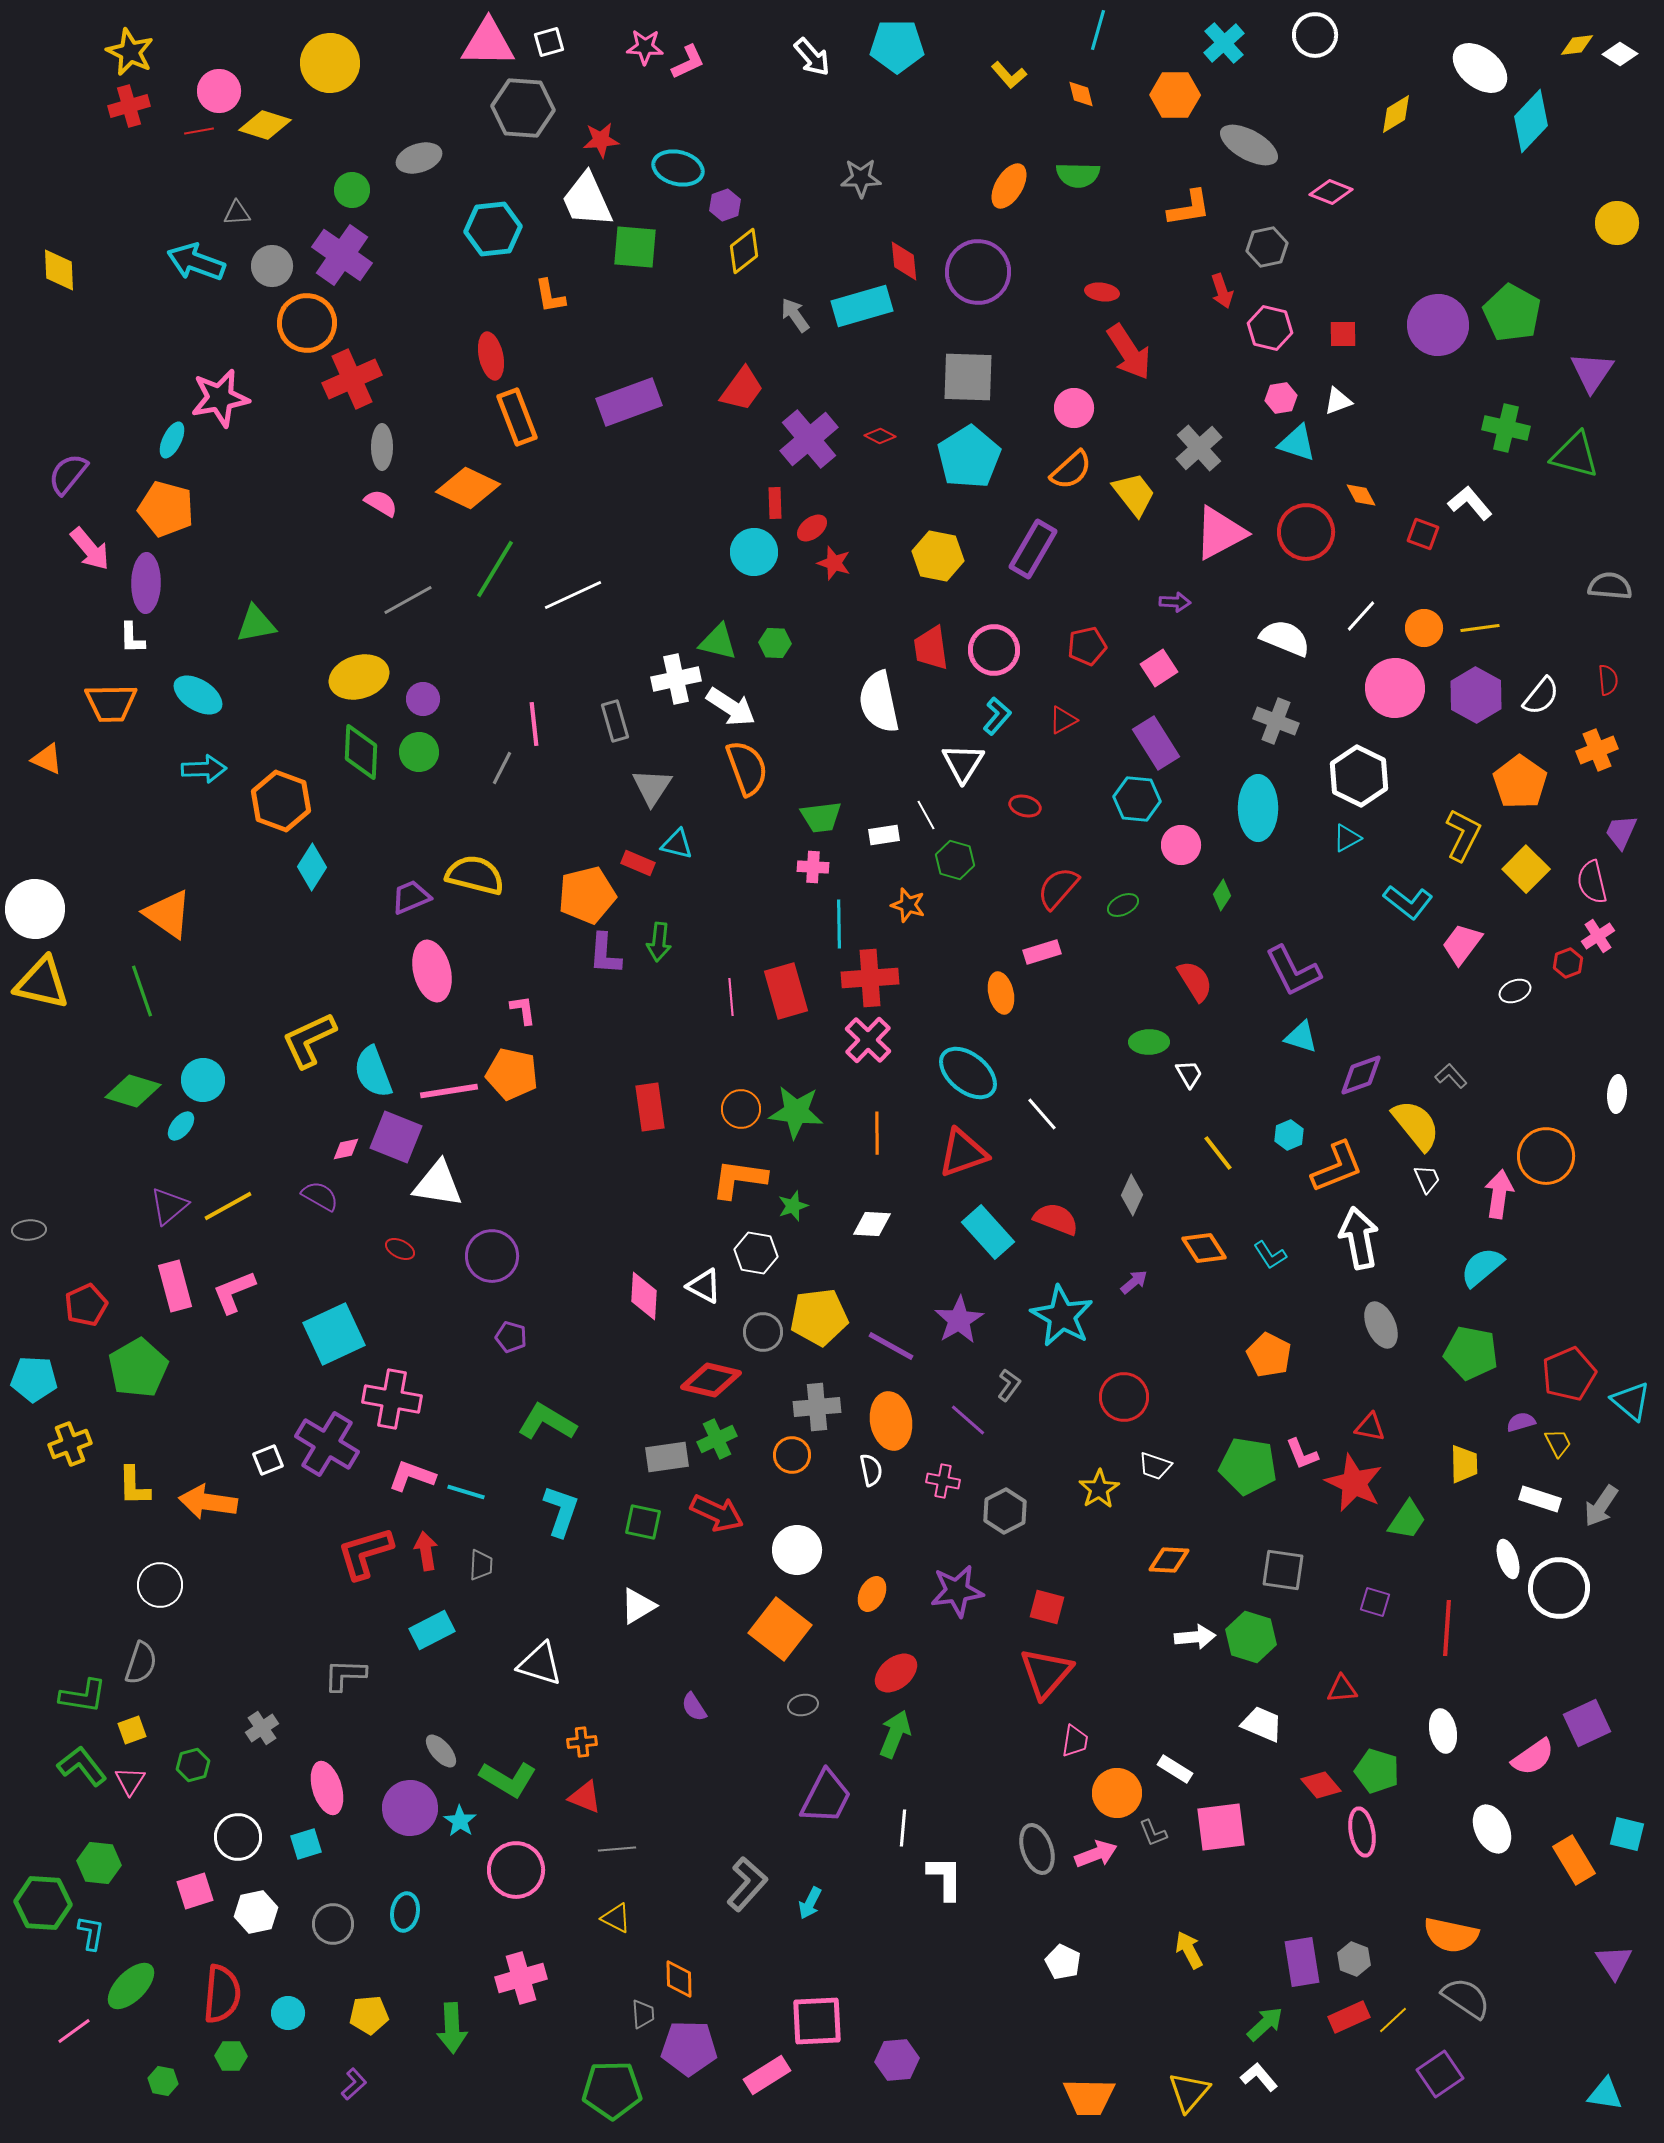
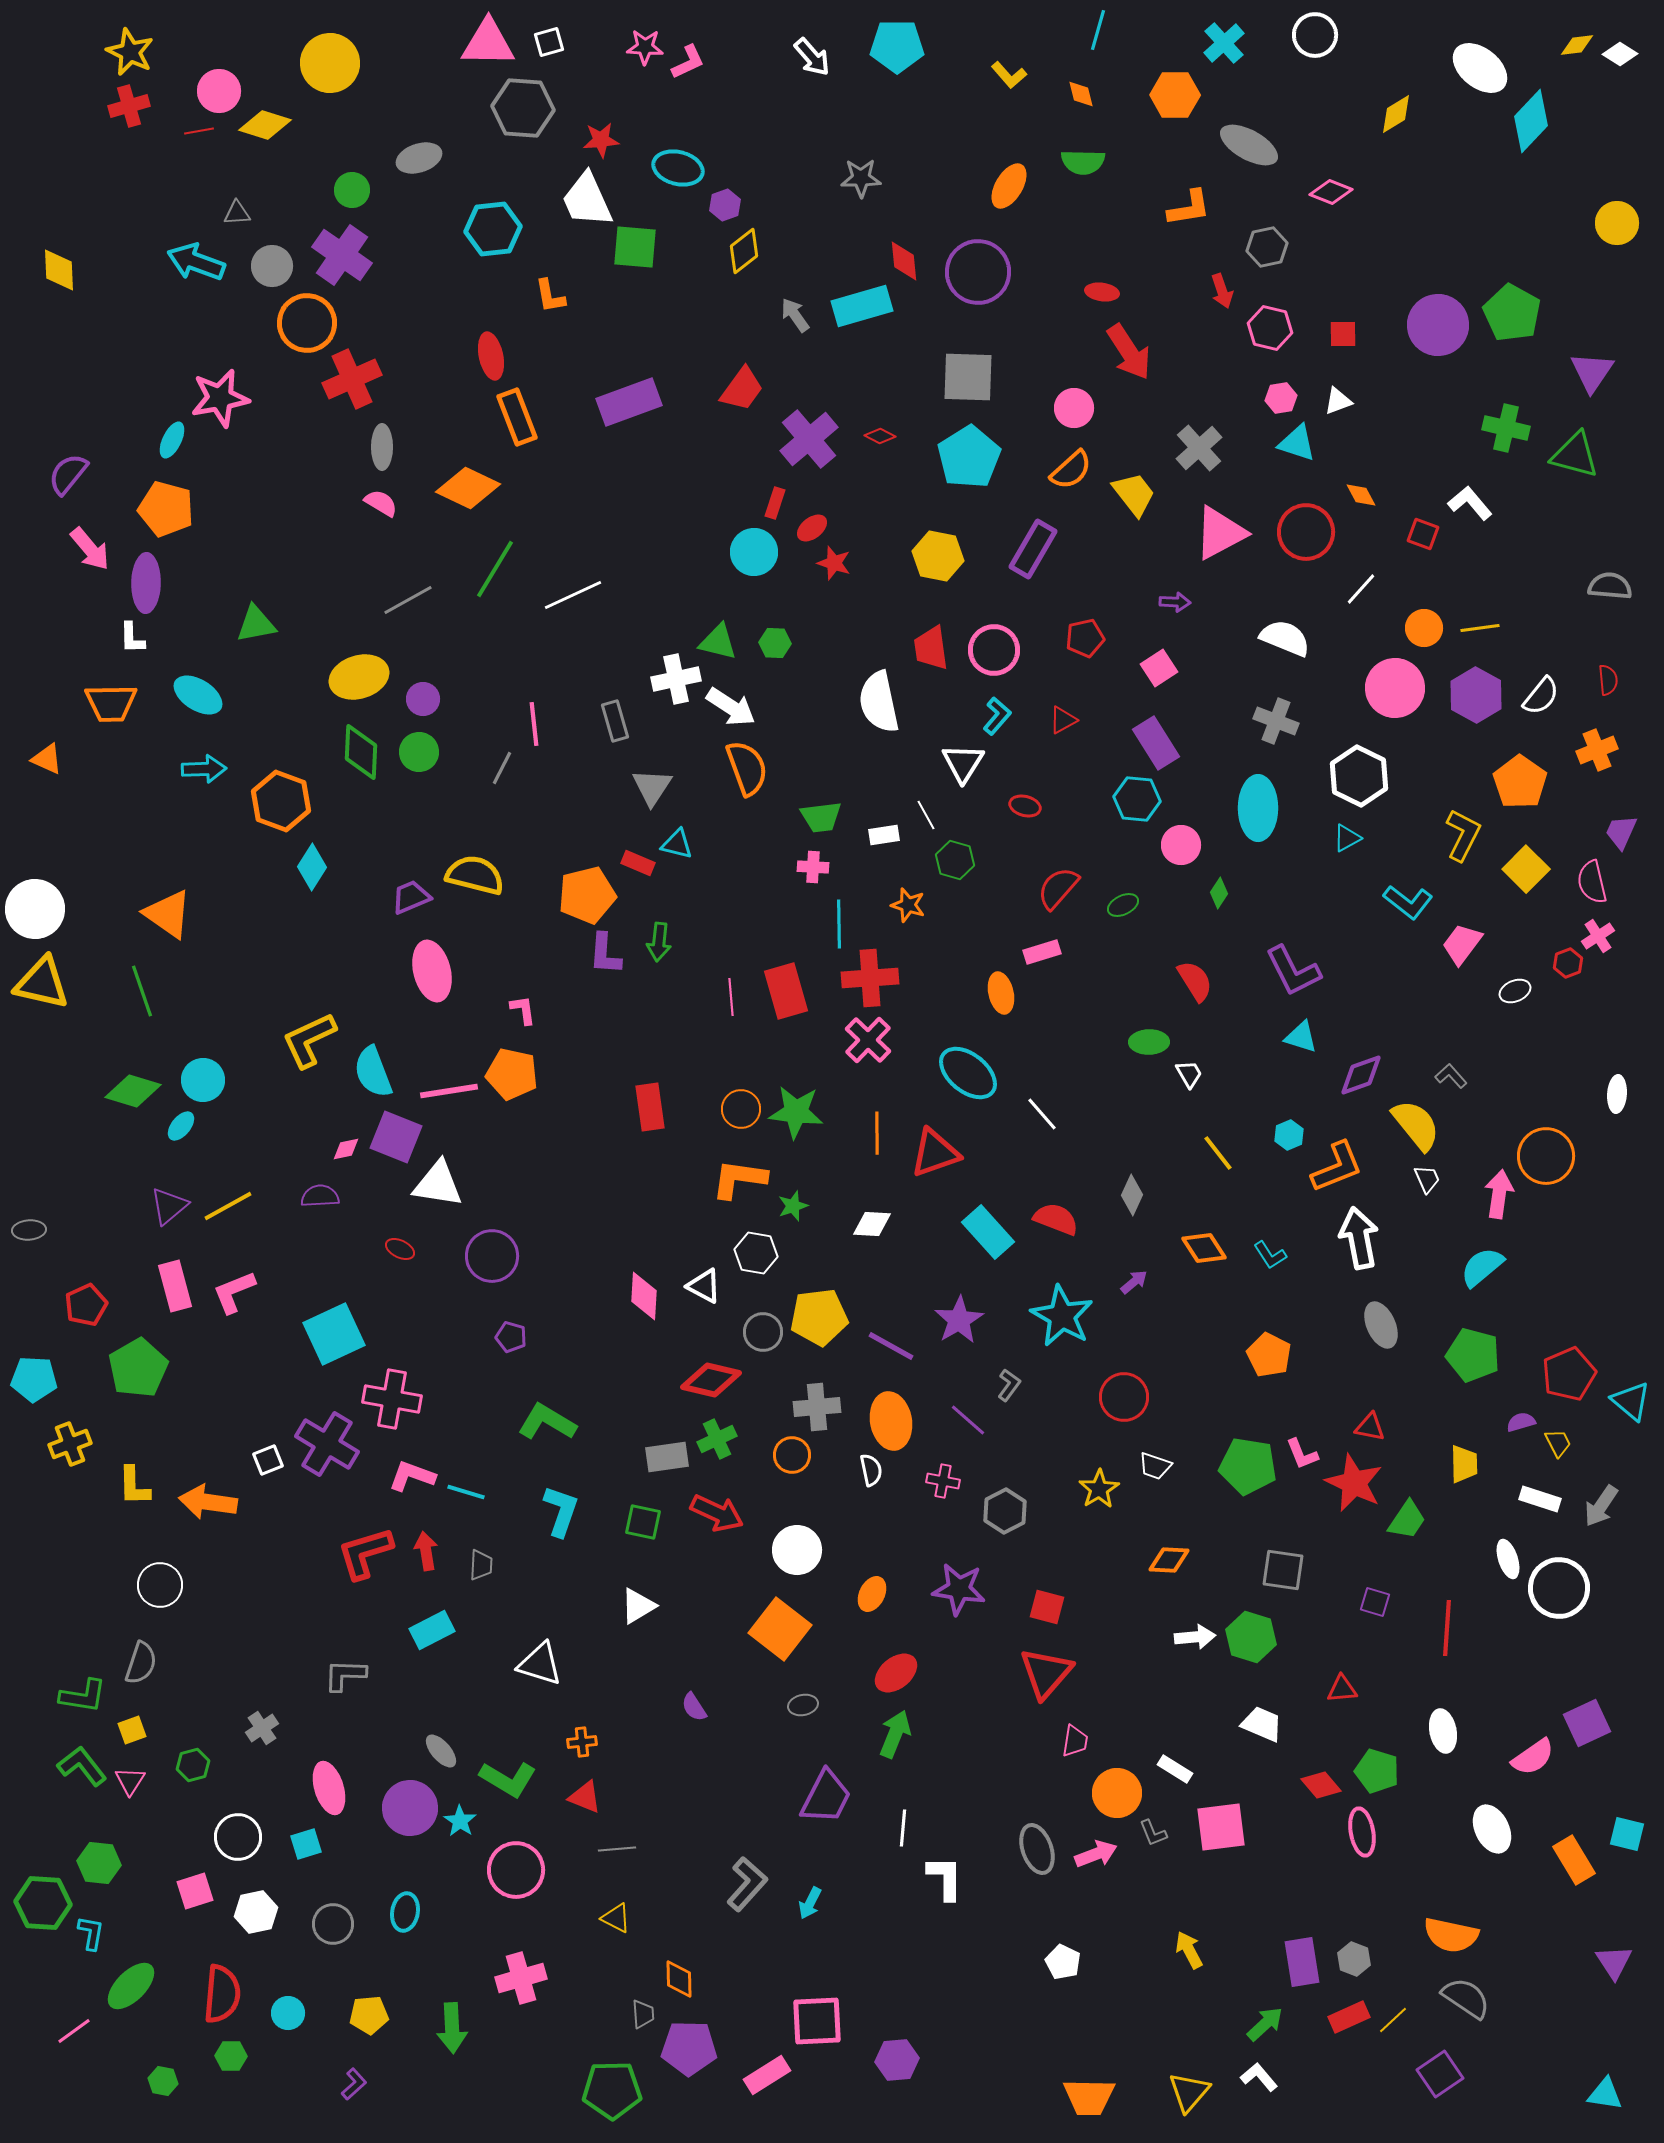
green semicircle at (1078, 175): moved 5 px right, 13 px up
red rectangle at (775, 503): rotated 20 degrees clockwise
white line at (1361, 616): moved 27 px up
red pentagon at (1087, 646): moved 2 px left, 8 px up
green diamond at (1222, 895): moved 3 px left, 2 px up
red triangle at (963, 1153): moved 28 px left
purple semicircle at (320, 1196): rotated 33 degrees counterclockwise
green pentagon at (1471, 1353): moved 2 px right, 2 px down; rotated 4 degrees clockwise
purple star at (957, 1591): moved 2 px right, 2 px up; rotated 16 degrees clockwise
pink ellipse at (327, 1788): moved 2 px right
